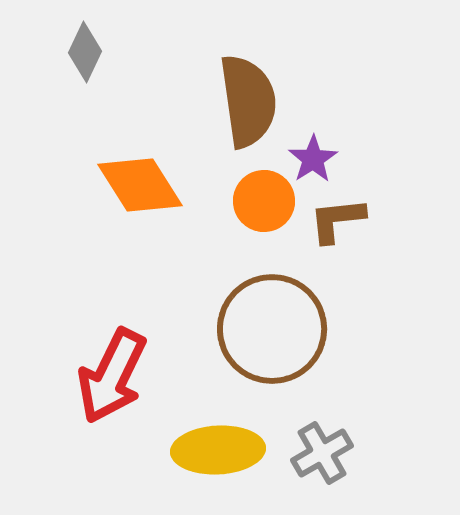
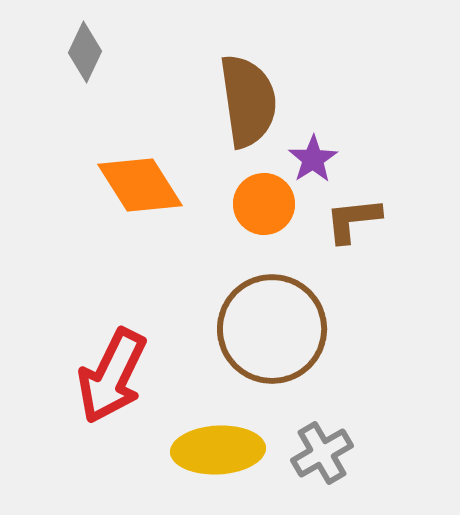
orange circle: moved 3 px down
brown L-shape: moved 16 px right
